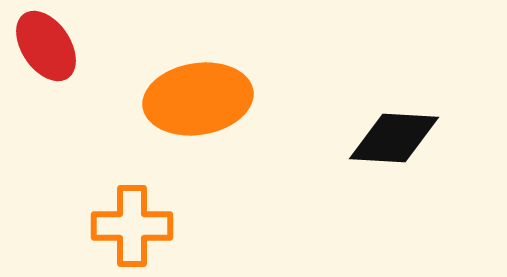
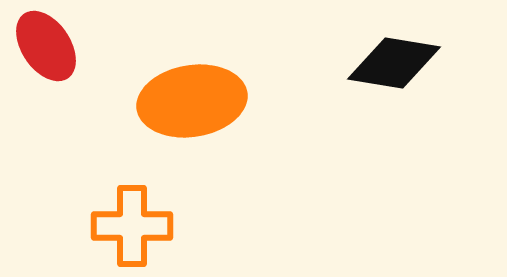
orange ellipse: moved 6 px left, 2 px down
black diamond: moved 75 px up; rotated 6 degrees clockwise
